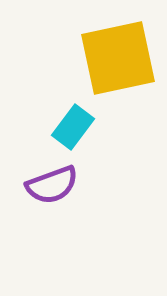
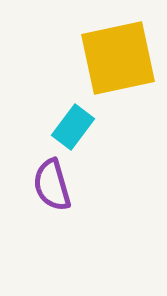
purple semicircle: rotated 94 degrees clockwise
